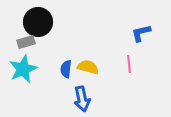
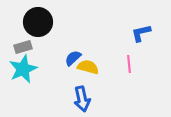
gray rectangle: moved 3 px left, 5 px down
blue semicircle: moved 7 px right, 11 px up; rotated 42 degrees clockwise
